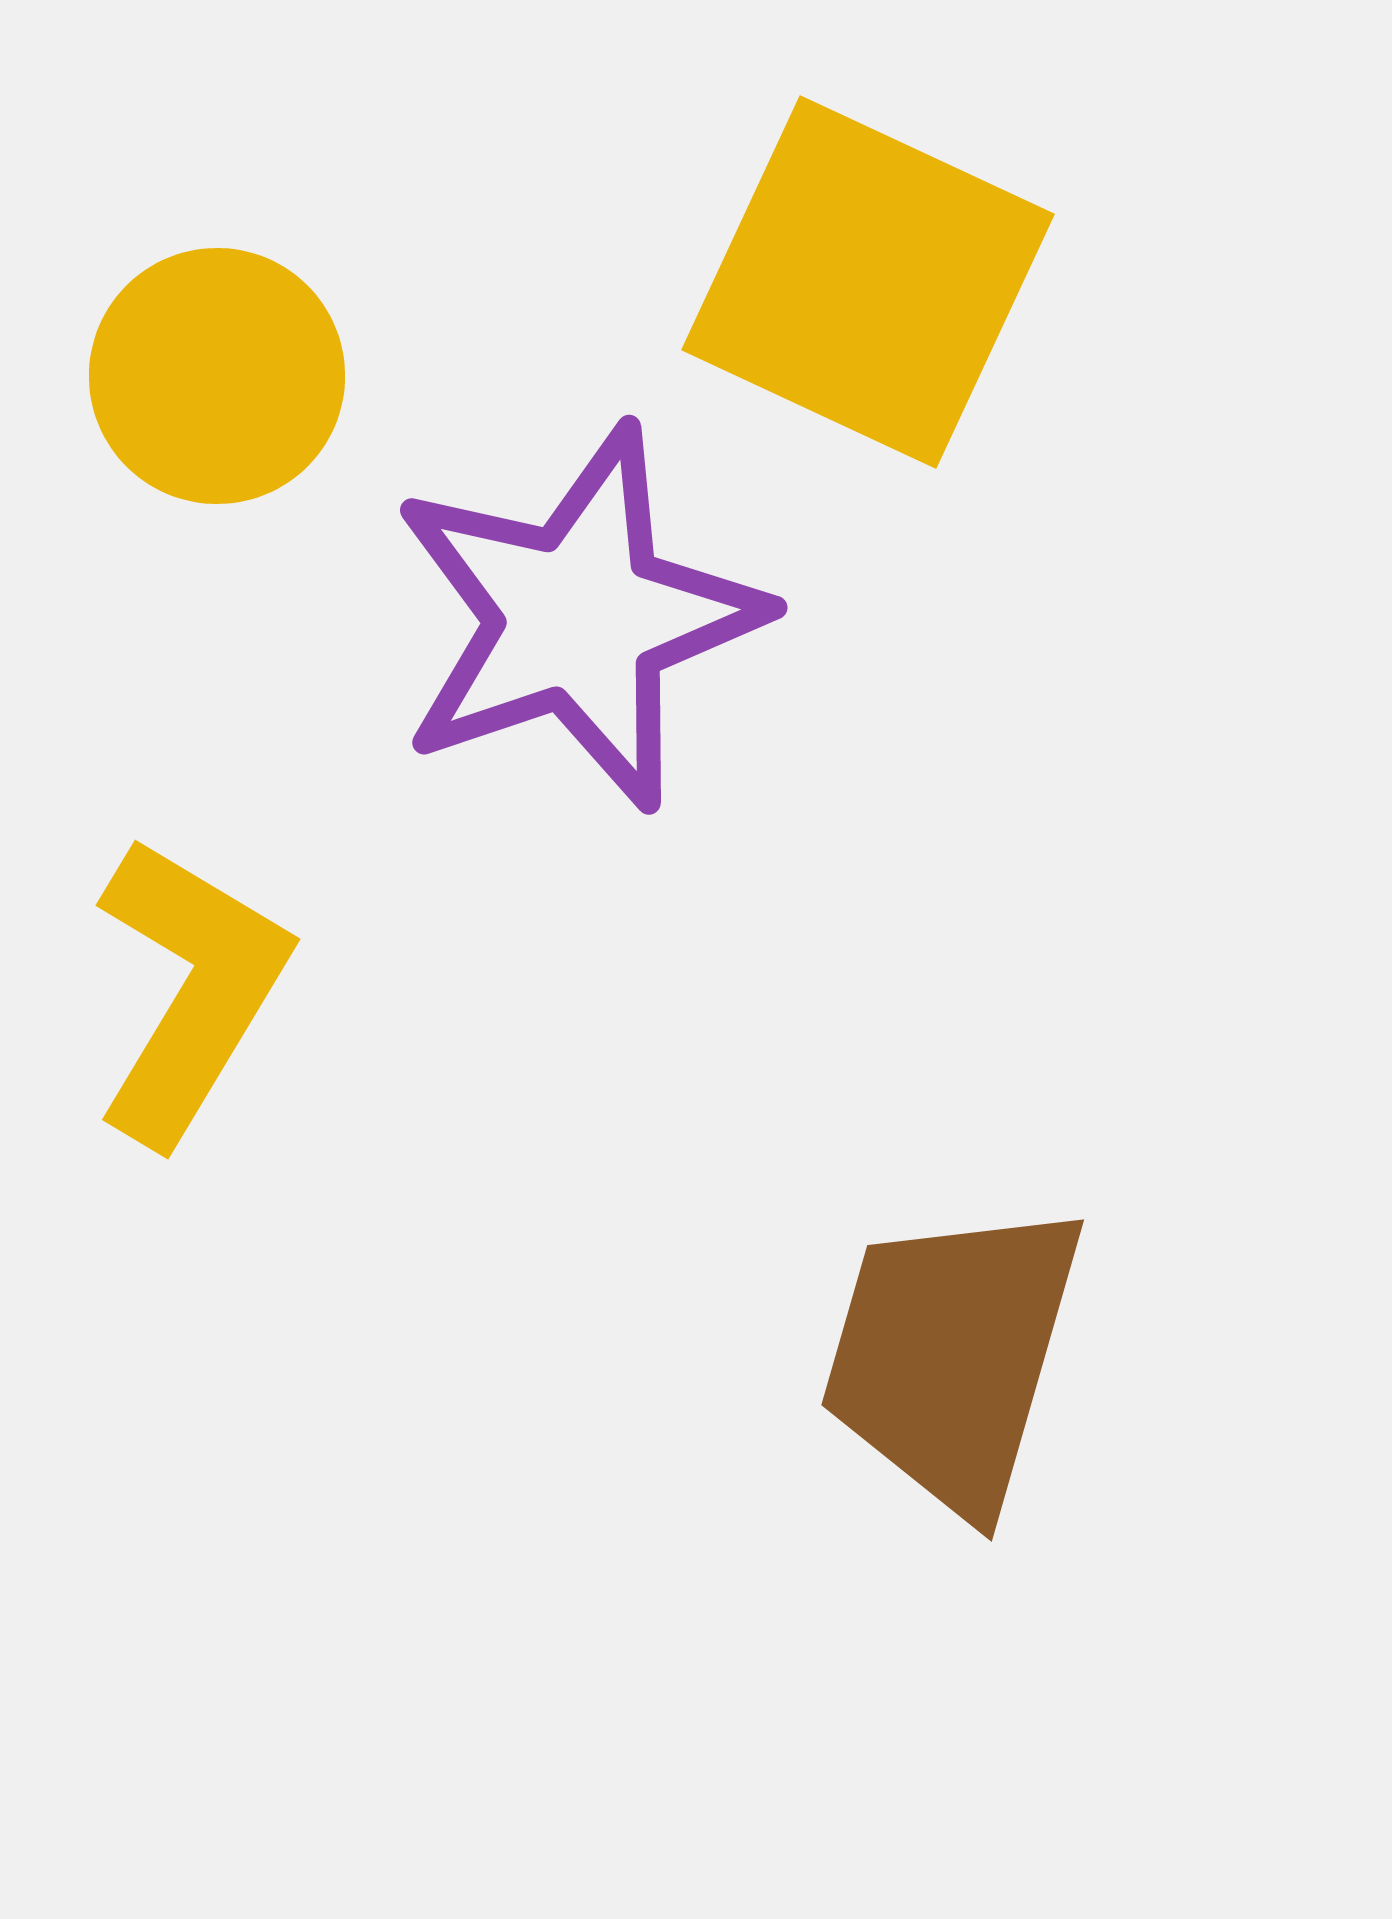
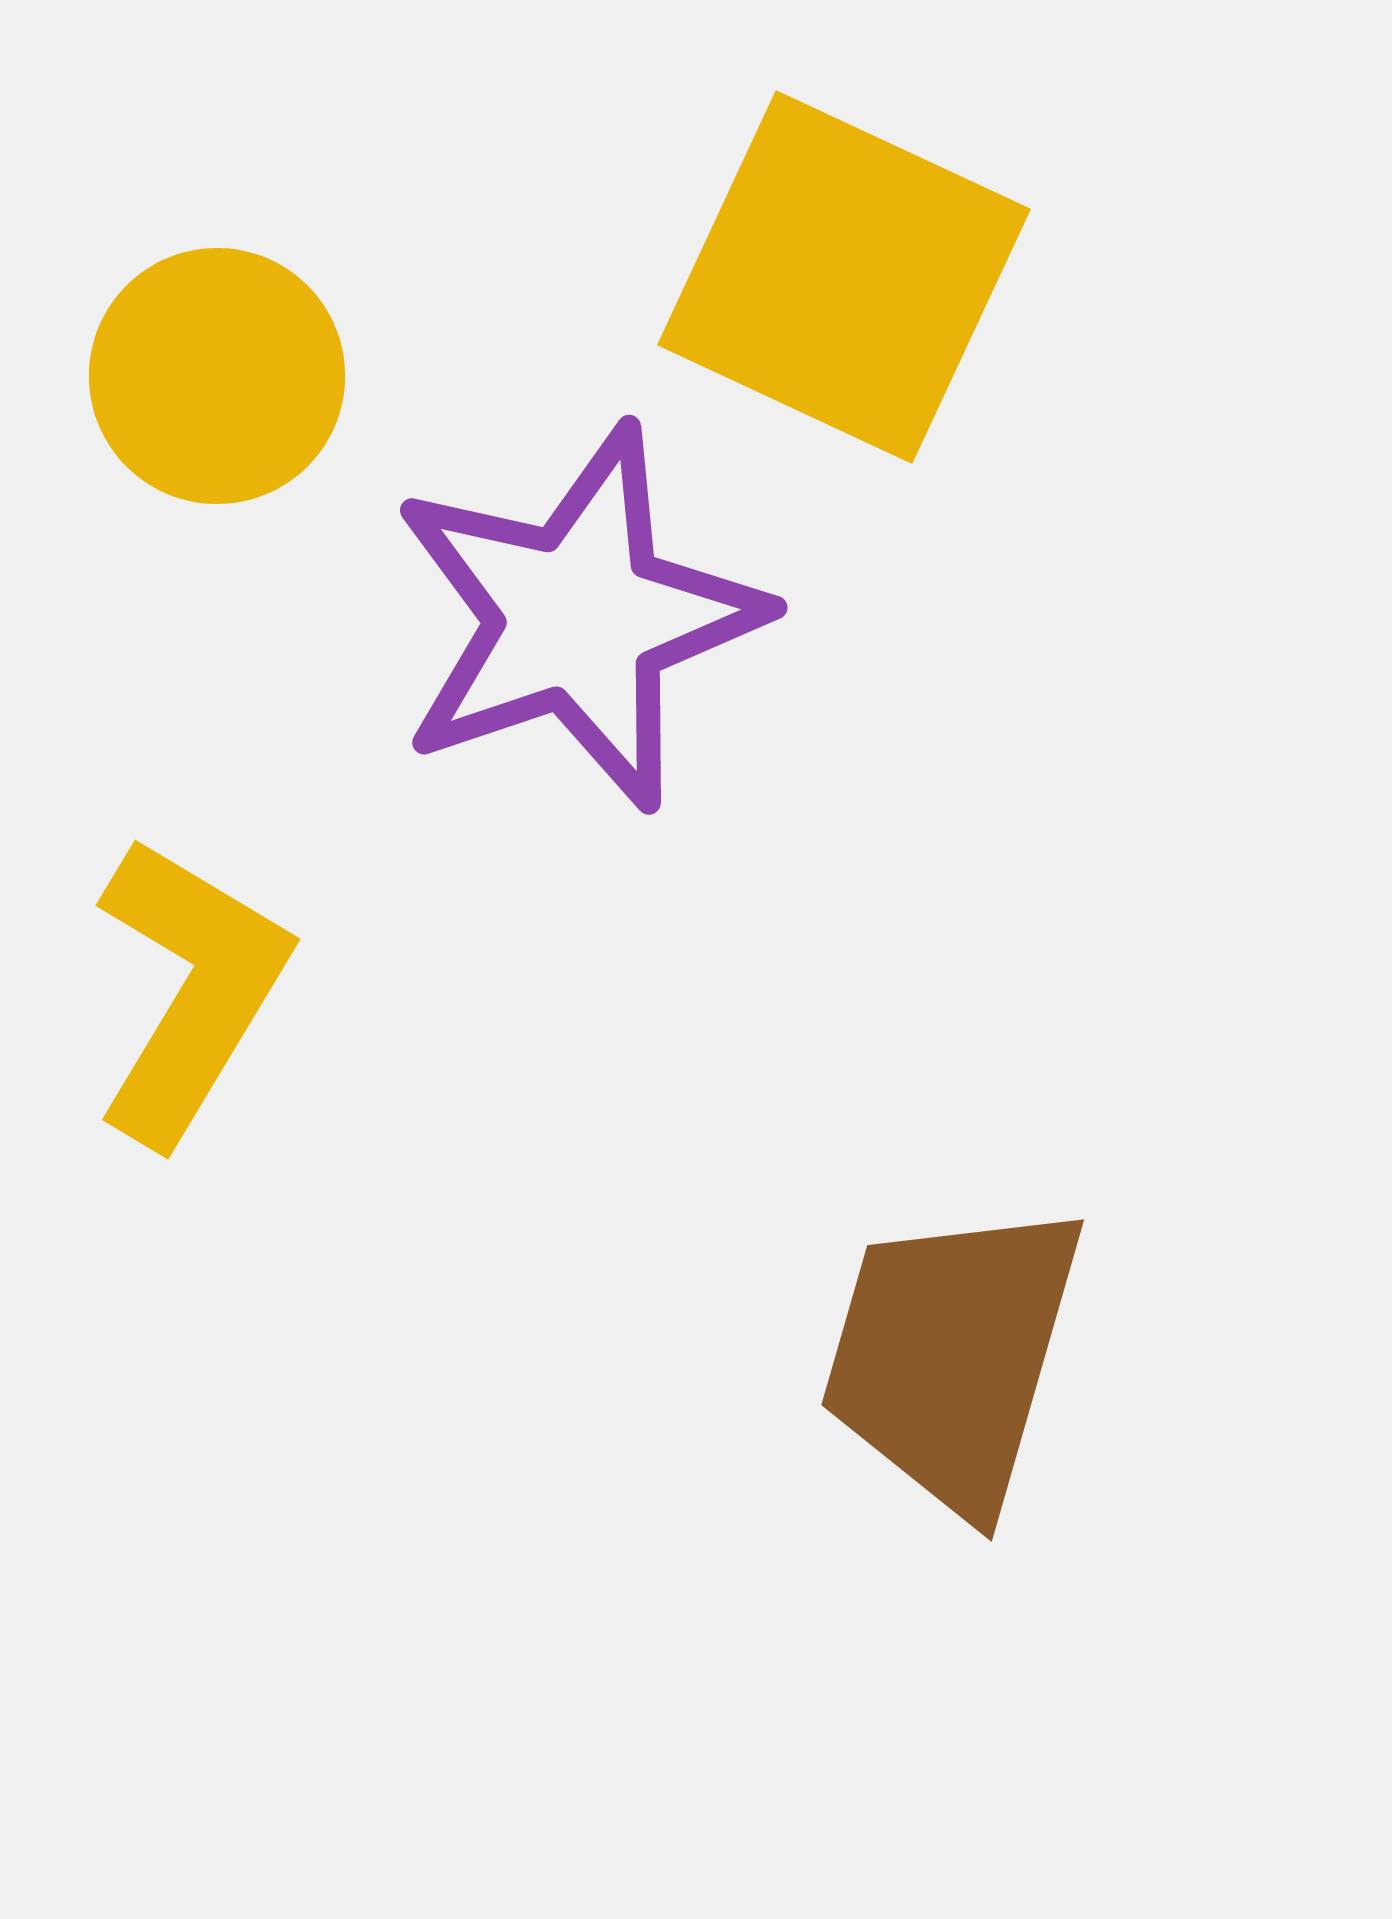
yellow square: moved 24 px left, 5 px up
